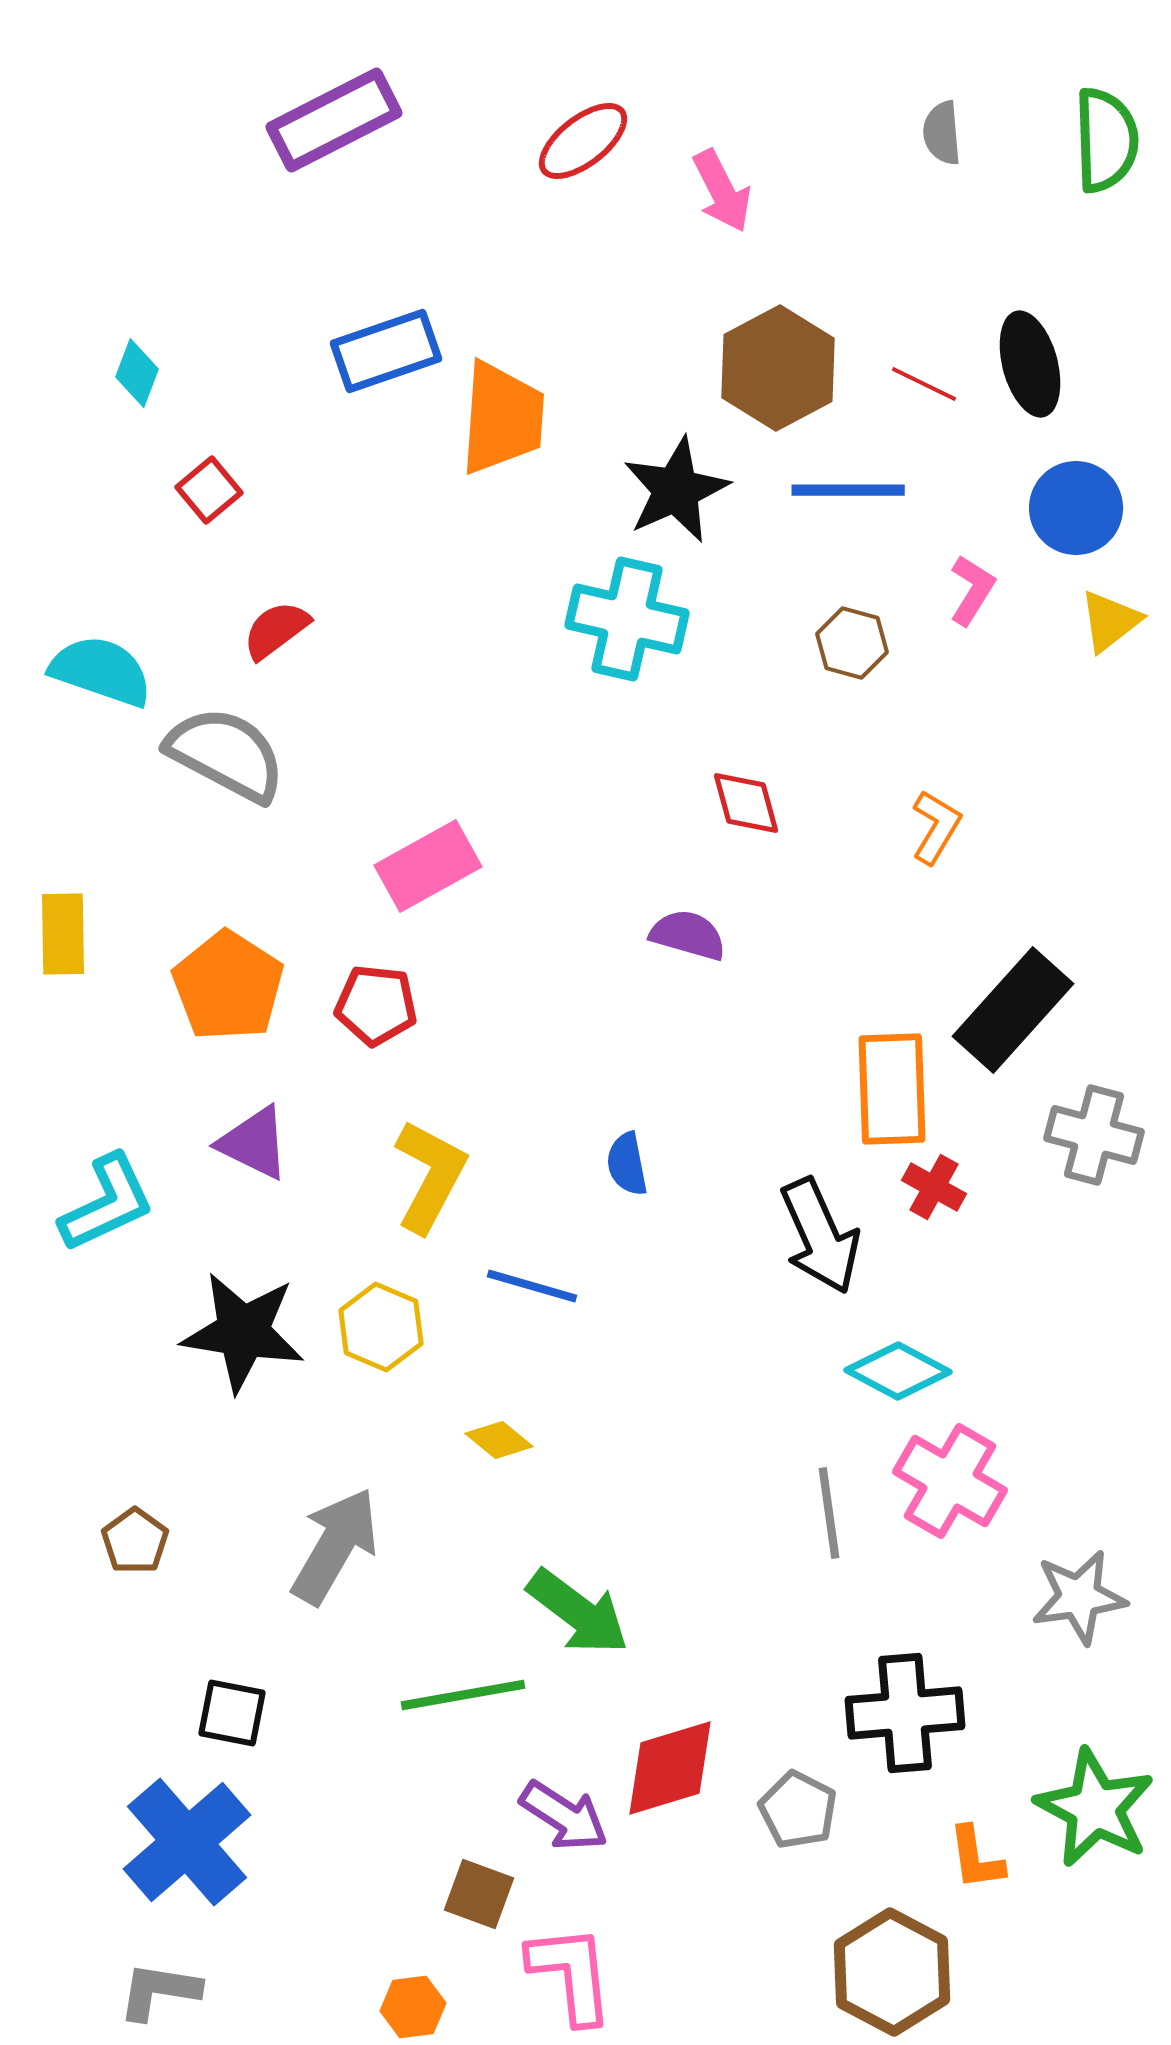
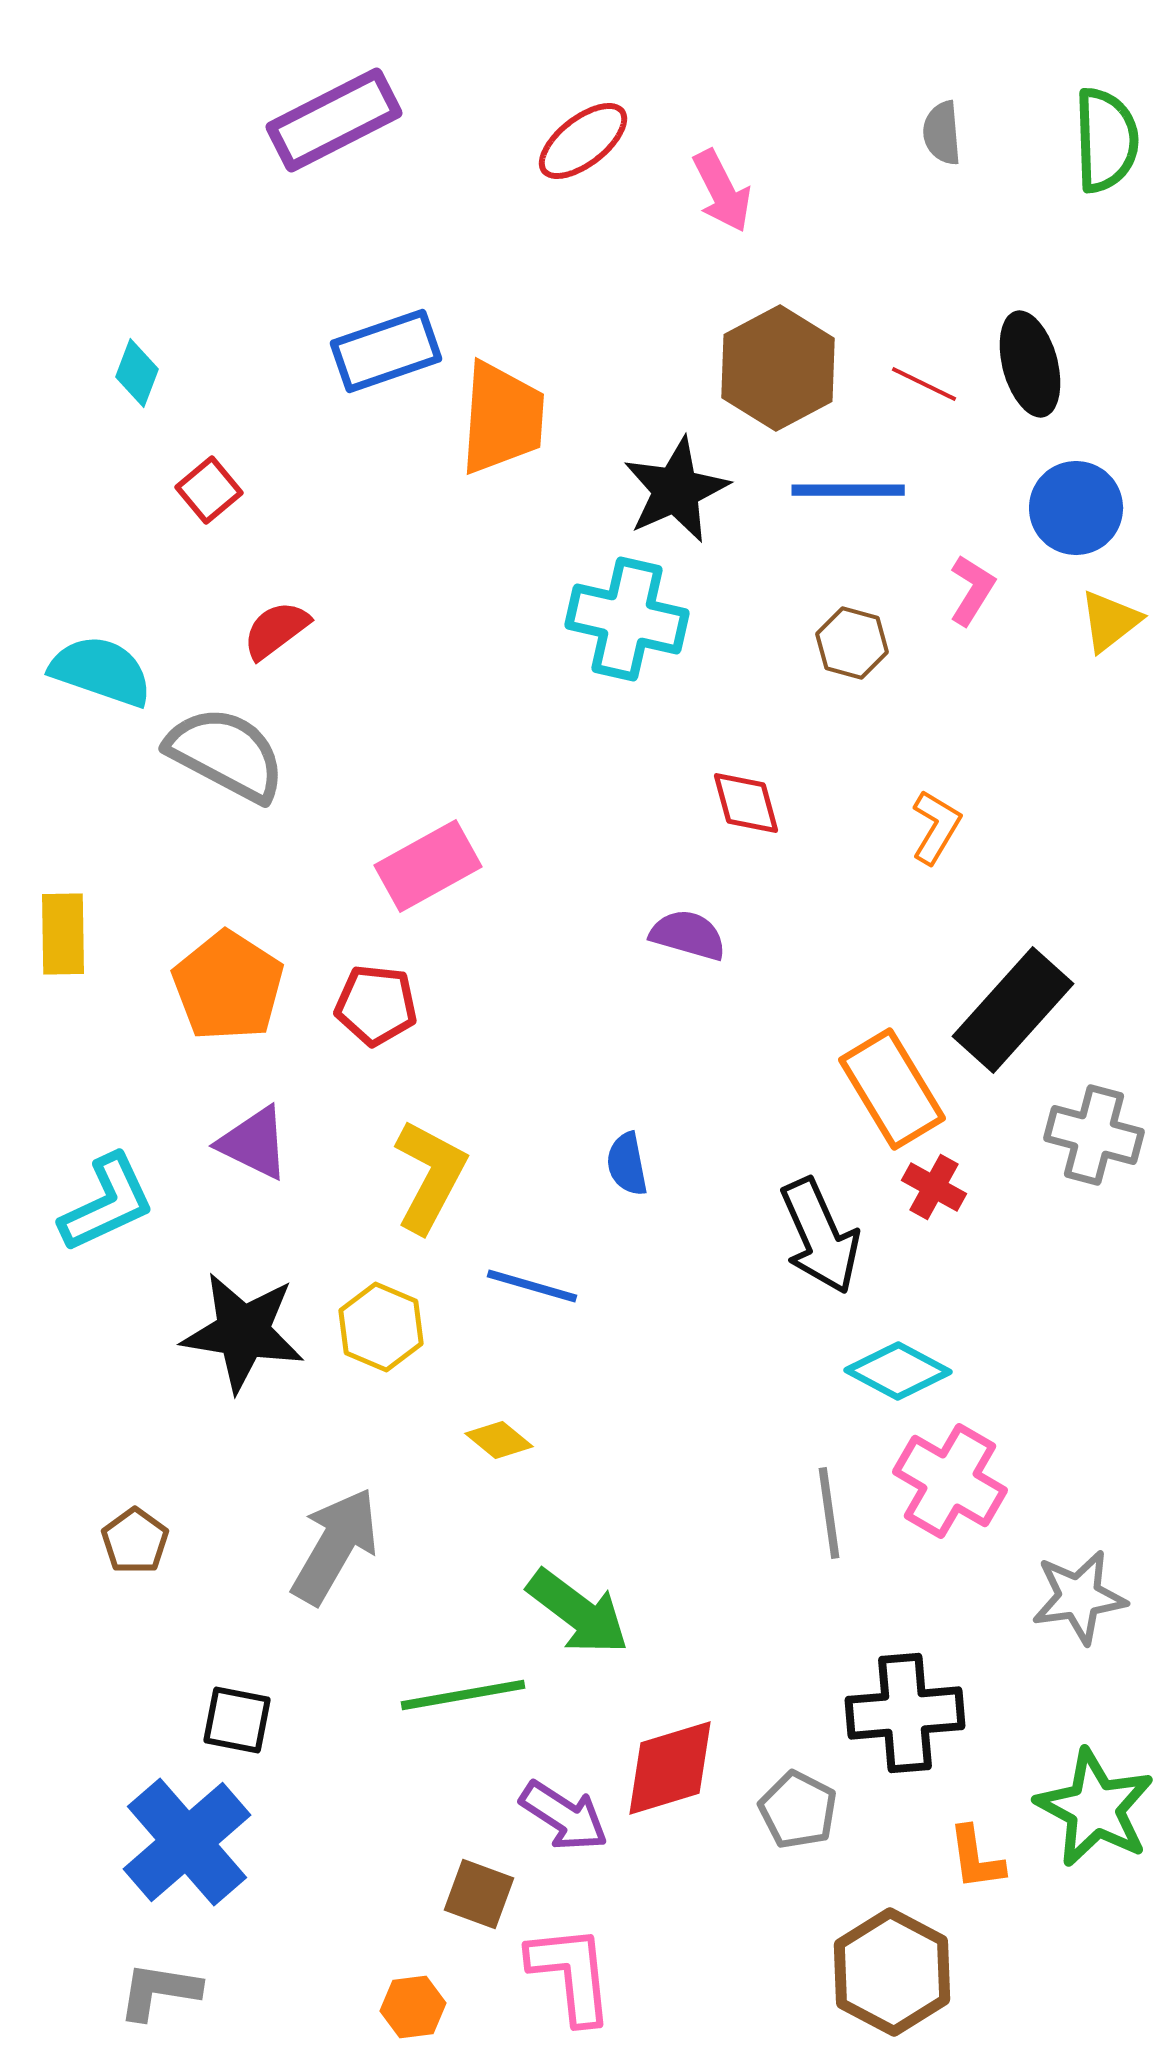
orange rectangle at (892, 1089): rotated 29 degrees counterclockwise
black square at (232, 1713): moved 5 px right, 7 px down
